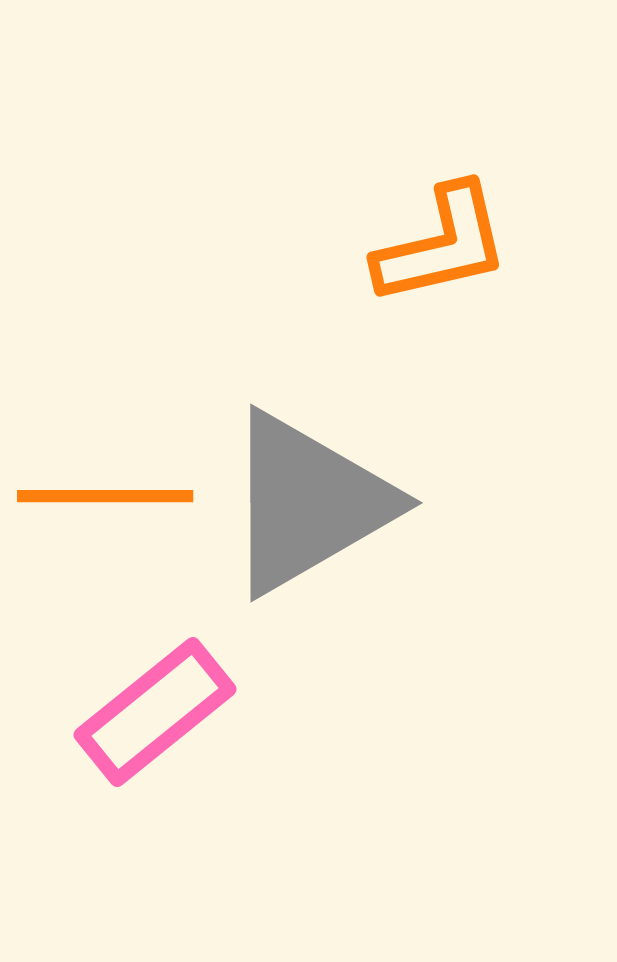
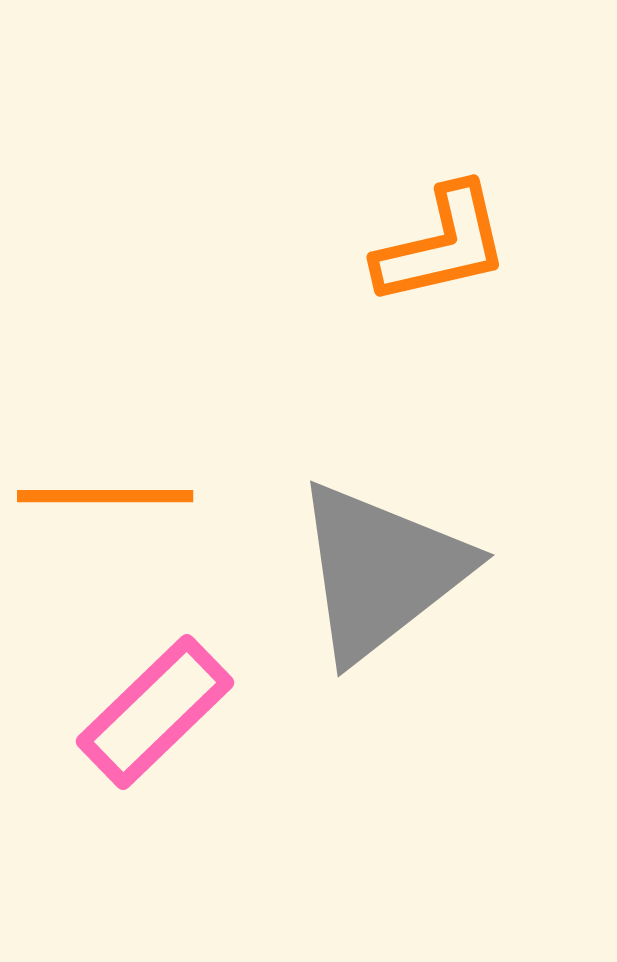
gray triangle: moved 73 px right, 68 px down; rotated 8 degrees counterclockwise
pink rectangle: rotated 5 degrees counterclockwise
